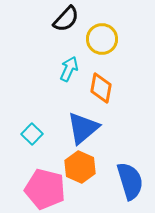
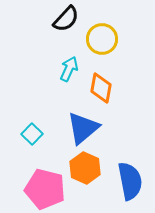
orange hexagon: moved 5 px right, 1 px down
blue semicircle: rotated 6 degrees clockwise
